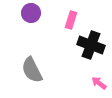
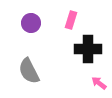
purple circle: moved 10 px down
black cross: moved 3 px left, 4 px down; rotated 20 degrees counterclockwise
gray semicircle: moved 3 px left, 1 px down
